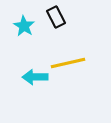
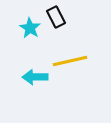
cyan star: moved 6 px right, 2 px down
yellow line: moved 2 px right, 2 px up
